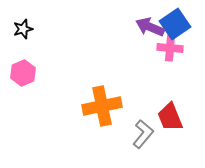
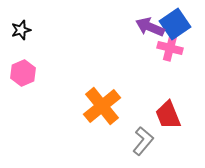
black star: moved 2 px left, 1 px down
pink cross: rotated 10 degrees clockwise
orange cross: rotated 27 degrees counterclockwise
red trapezoid: moved 2 px left, 2 px up
gray L-shape: moved 7 px down
